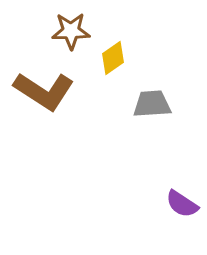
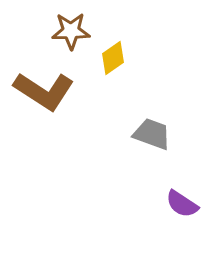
gray trapezoid: moved 30 px down; rotated 24 degrees clockwise
